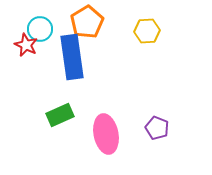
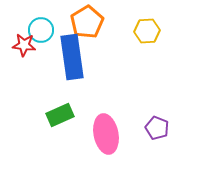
cyan circle: moved 1 px right, 1 px down
red star: moved 2 px left; rotated 20 degrees counterclockwise
